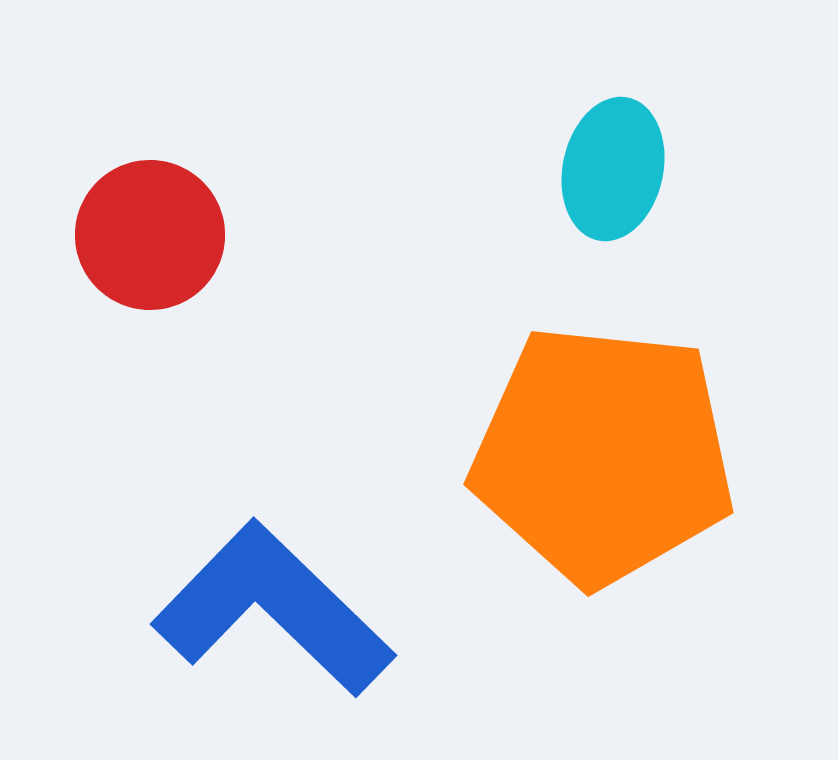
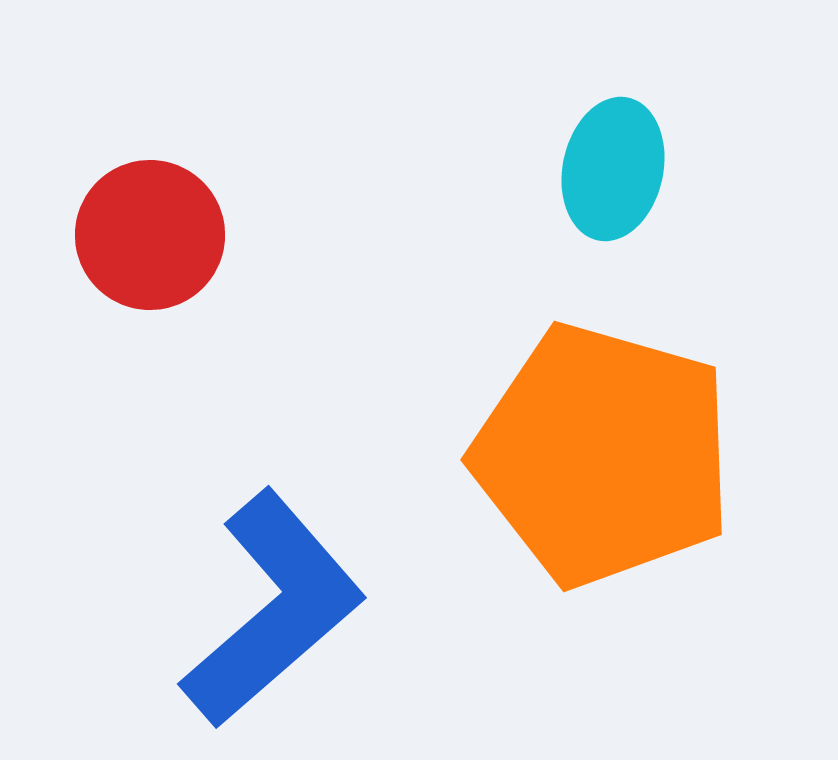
orange pentagon: rotated 10 degrees clockwise
blue L-shape: rotated 95 degrees clockwise
